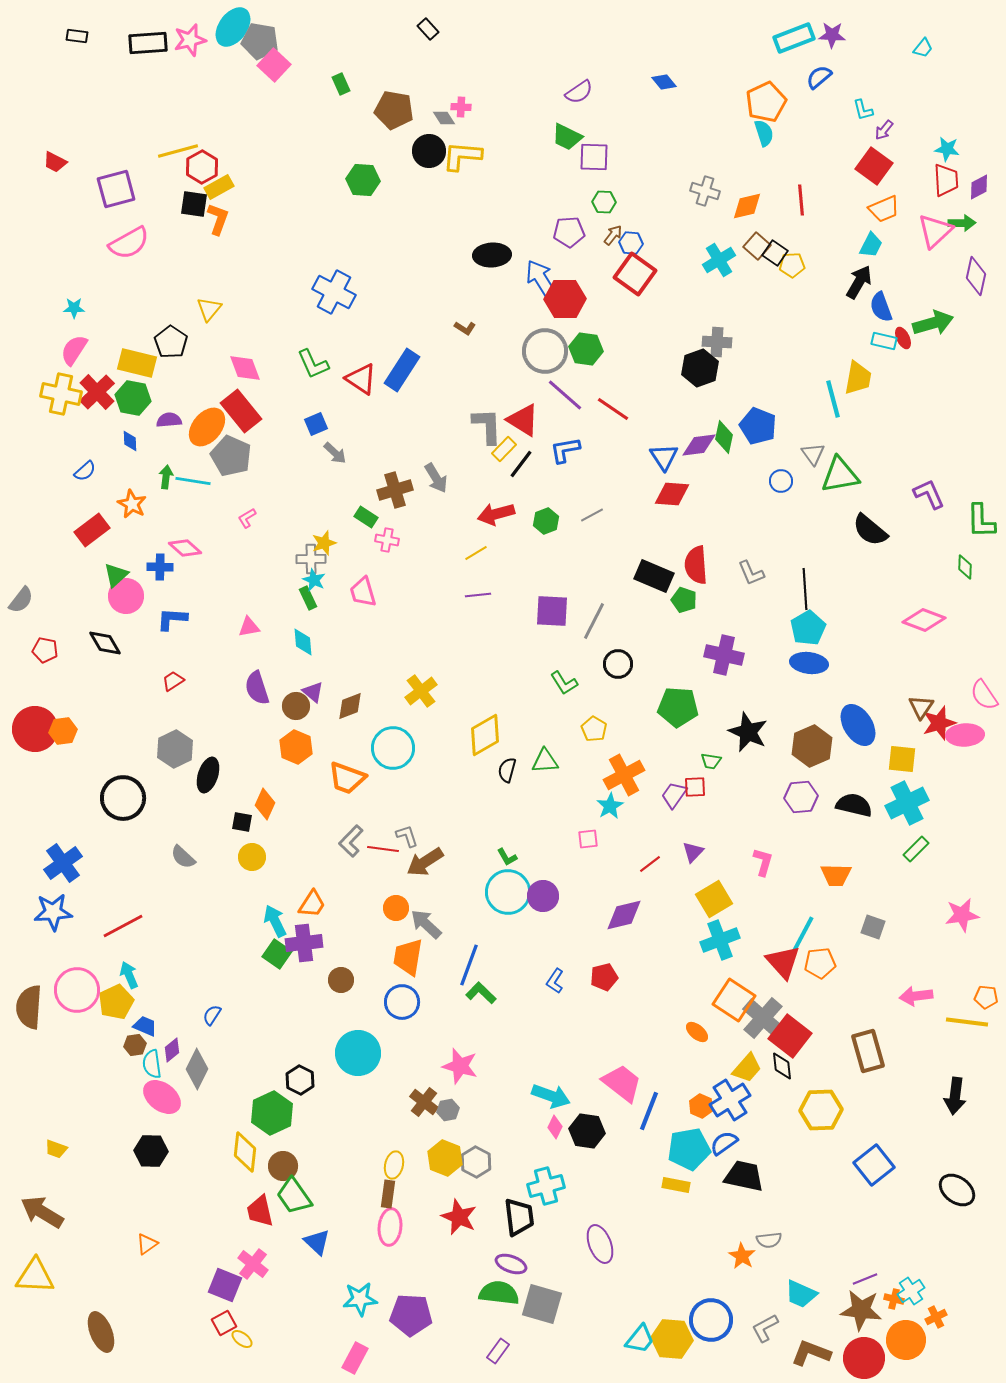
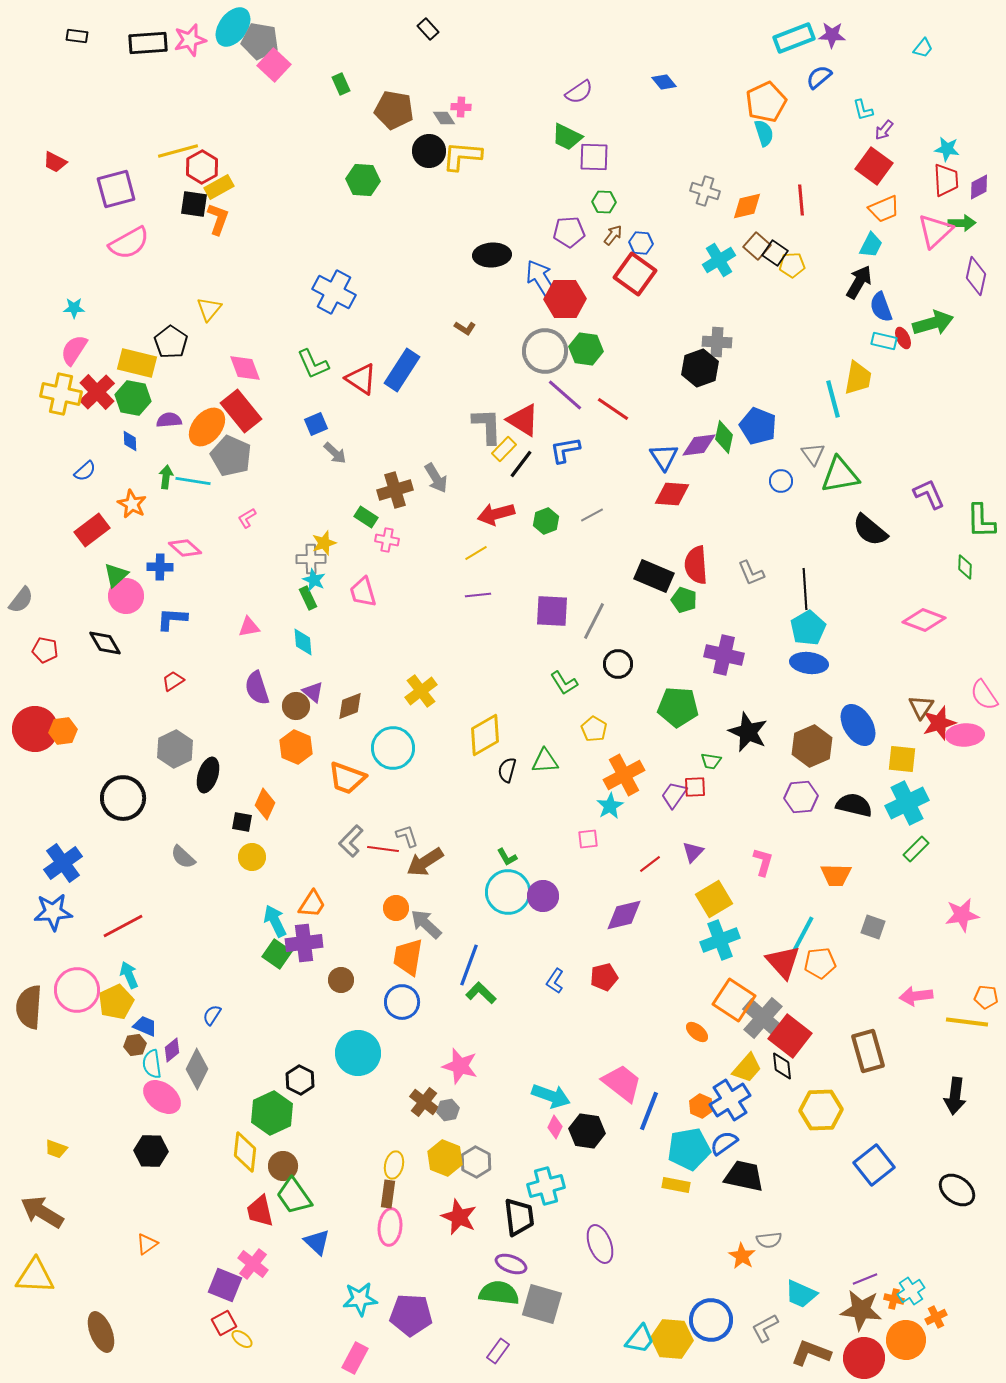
blue hexagon at (631, 243): moved 10 px right
